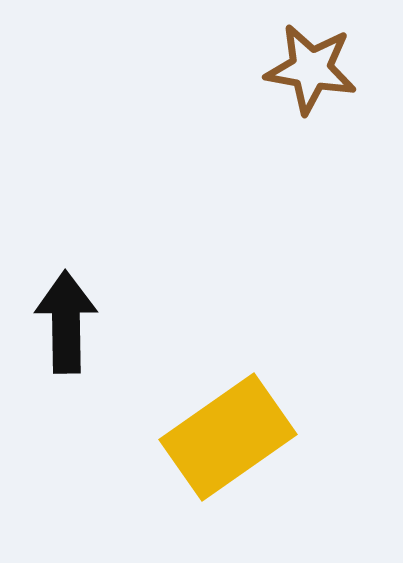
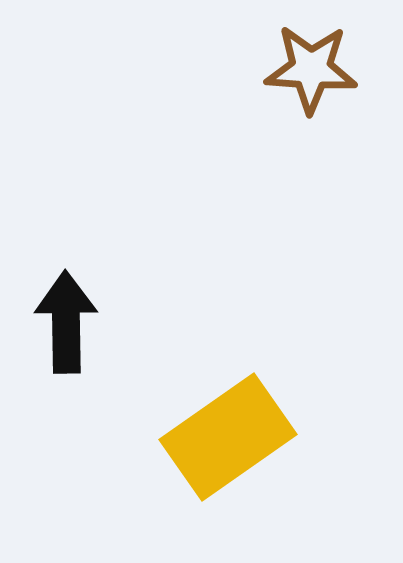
brown star: rotated 6 degrees counterclockwise
